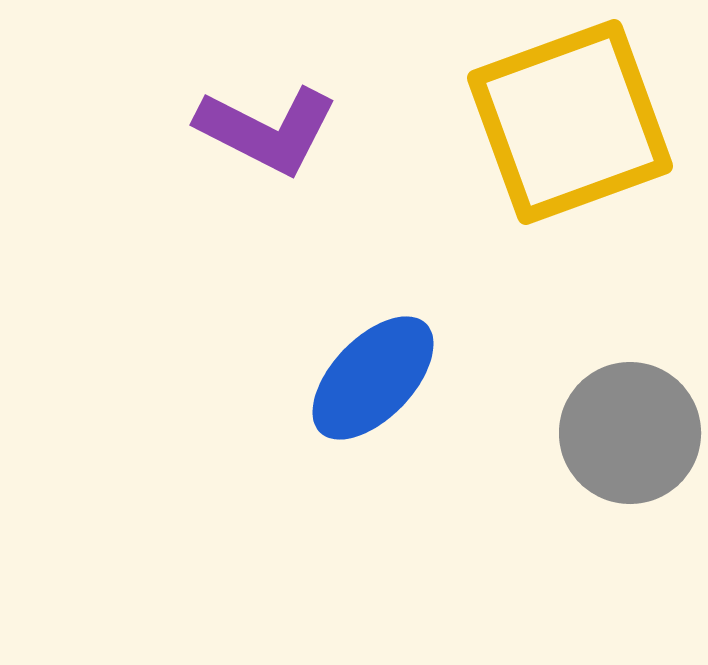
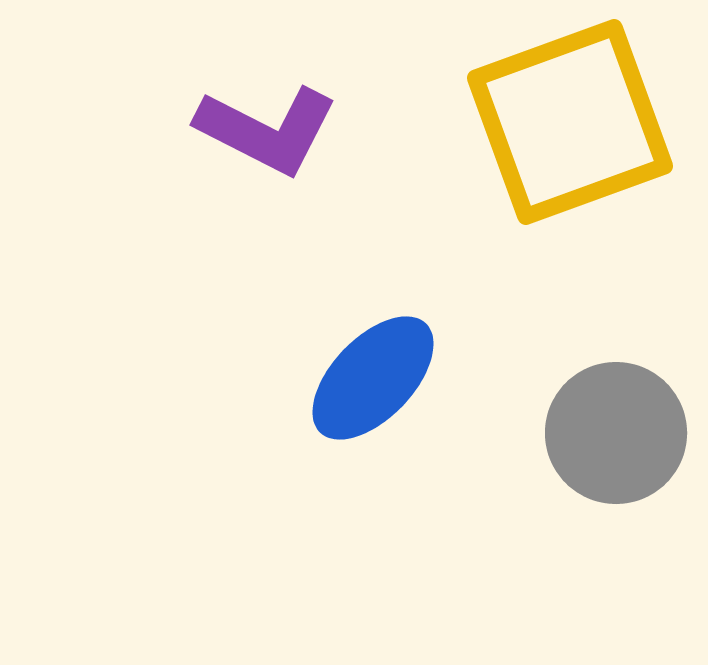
gray circle: moved 14 px left
